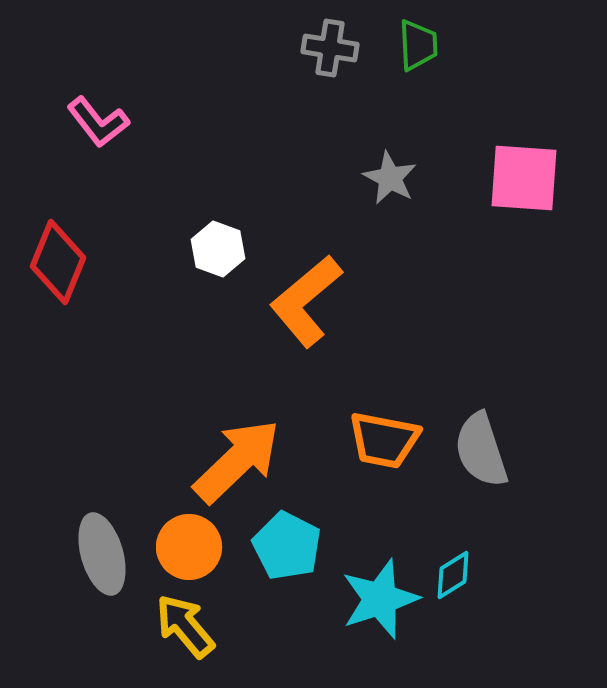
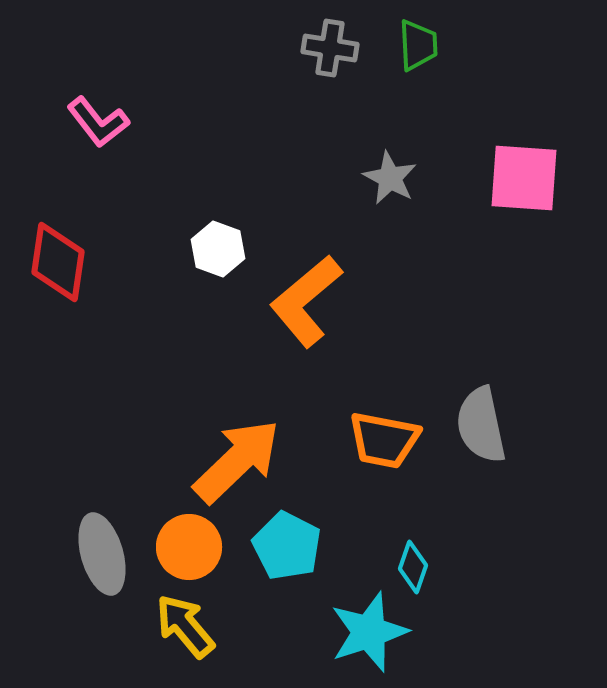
red diamond: rotated 14 degrees counterclockwise
gray semicircle: moved 25 px up; rotated 6 degrees clockwise
cyan diamond: moved 40 px left, 8 px up; rotated 39 degrees counterclockwise
cyan star: moved 11 px left, 33 px down
